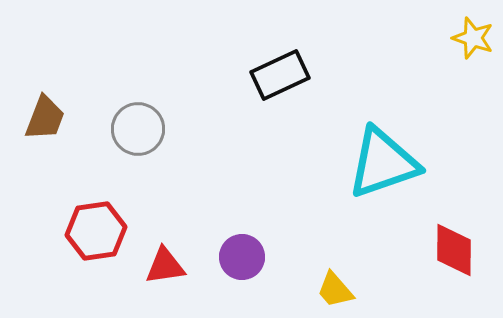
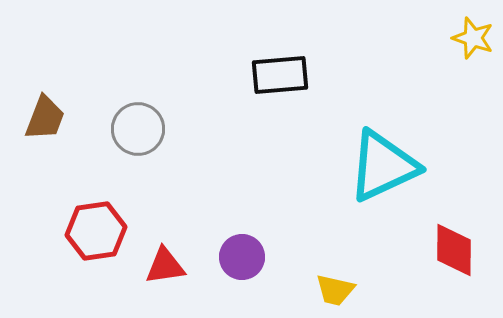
black rectangle: rotated 20 degrees clockwise
cyan triangle: moved 3 px down; rotated 6 degrees counterclockwise
yellow trapezoid: rotated 36 degrees counterclockwise
